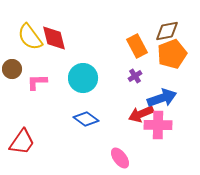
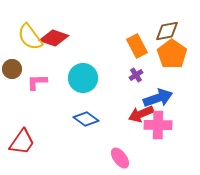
red diamond: rotated 56 degrees counterclockwise
orange pentagon: rotated 16 degrees counterclockwise
purple cross: moved 1 px right, 1 px up
blue arrow: moved 4 px left
